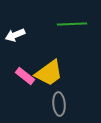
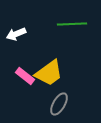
white arrow: moved 1 px right, 1 px up
gray ellipse: rotated 35 degrees clockwise
